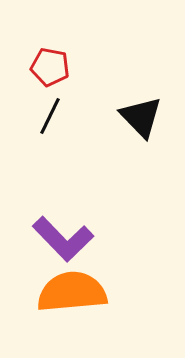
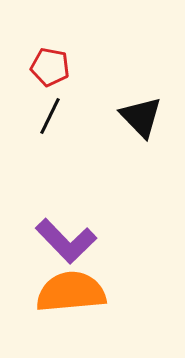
purple L-shape: moved 3 px right, 2 px down
orange semicircle: moved 1 px left
